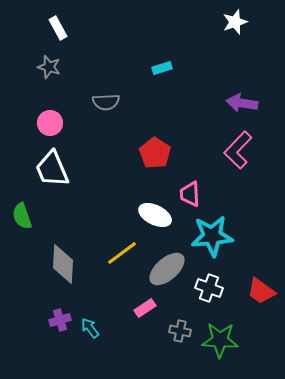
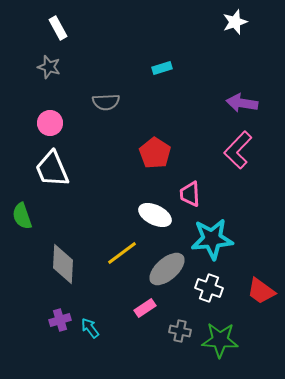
cyan star: moved 3 px down
